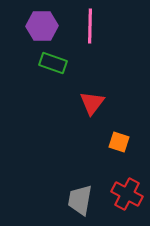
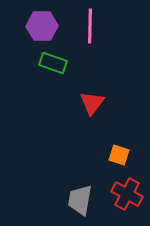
orange square: moved 13 px down
